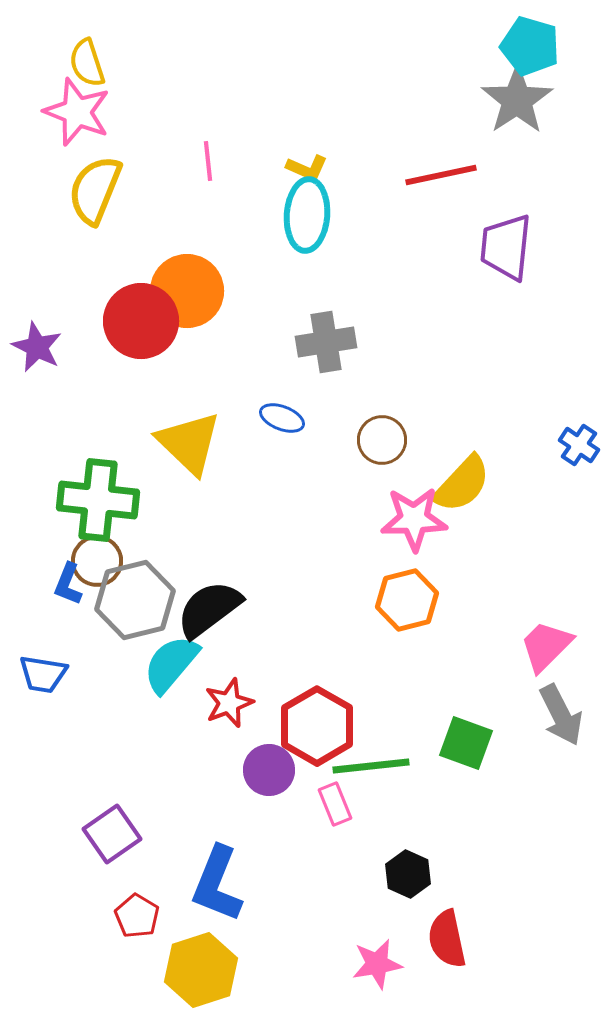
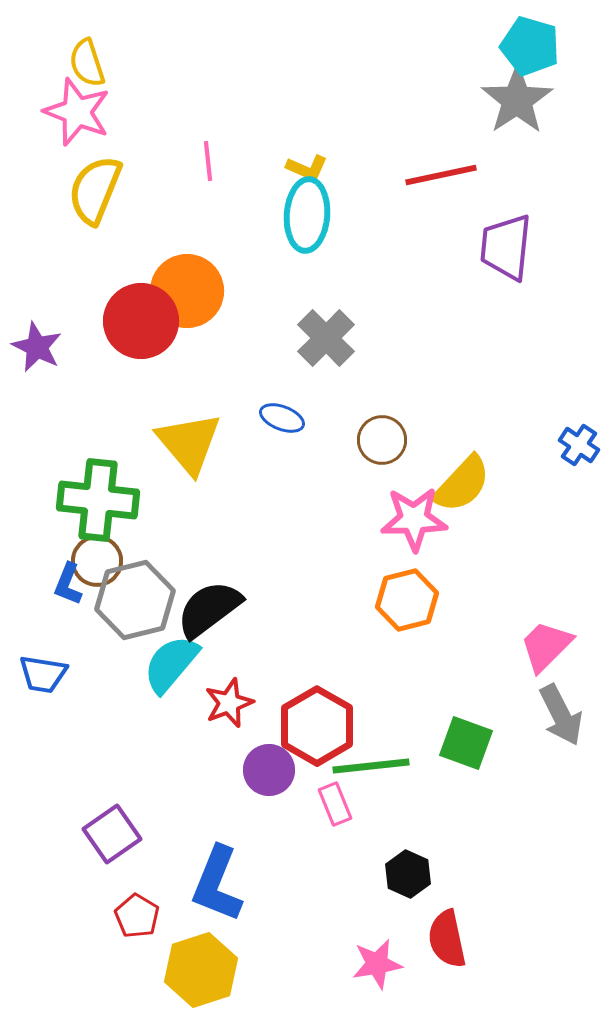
gray cross at (326, 342): moved 4 px up; rotated 36 degrees counterclockwise
yellow triangle at (189, 443): rotated 6 degrees clockwise
